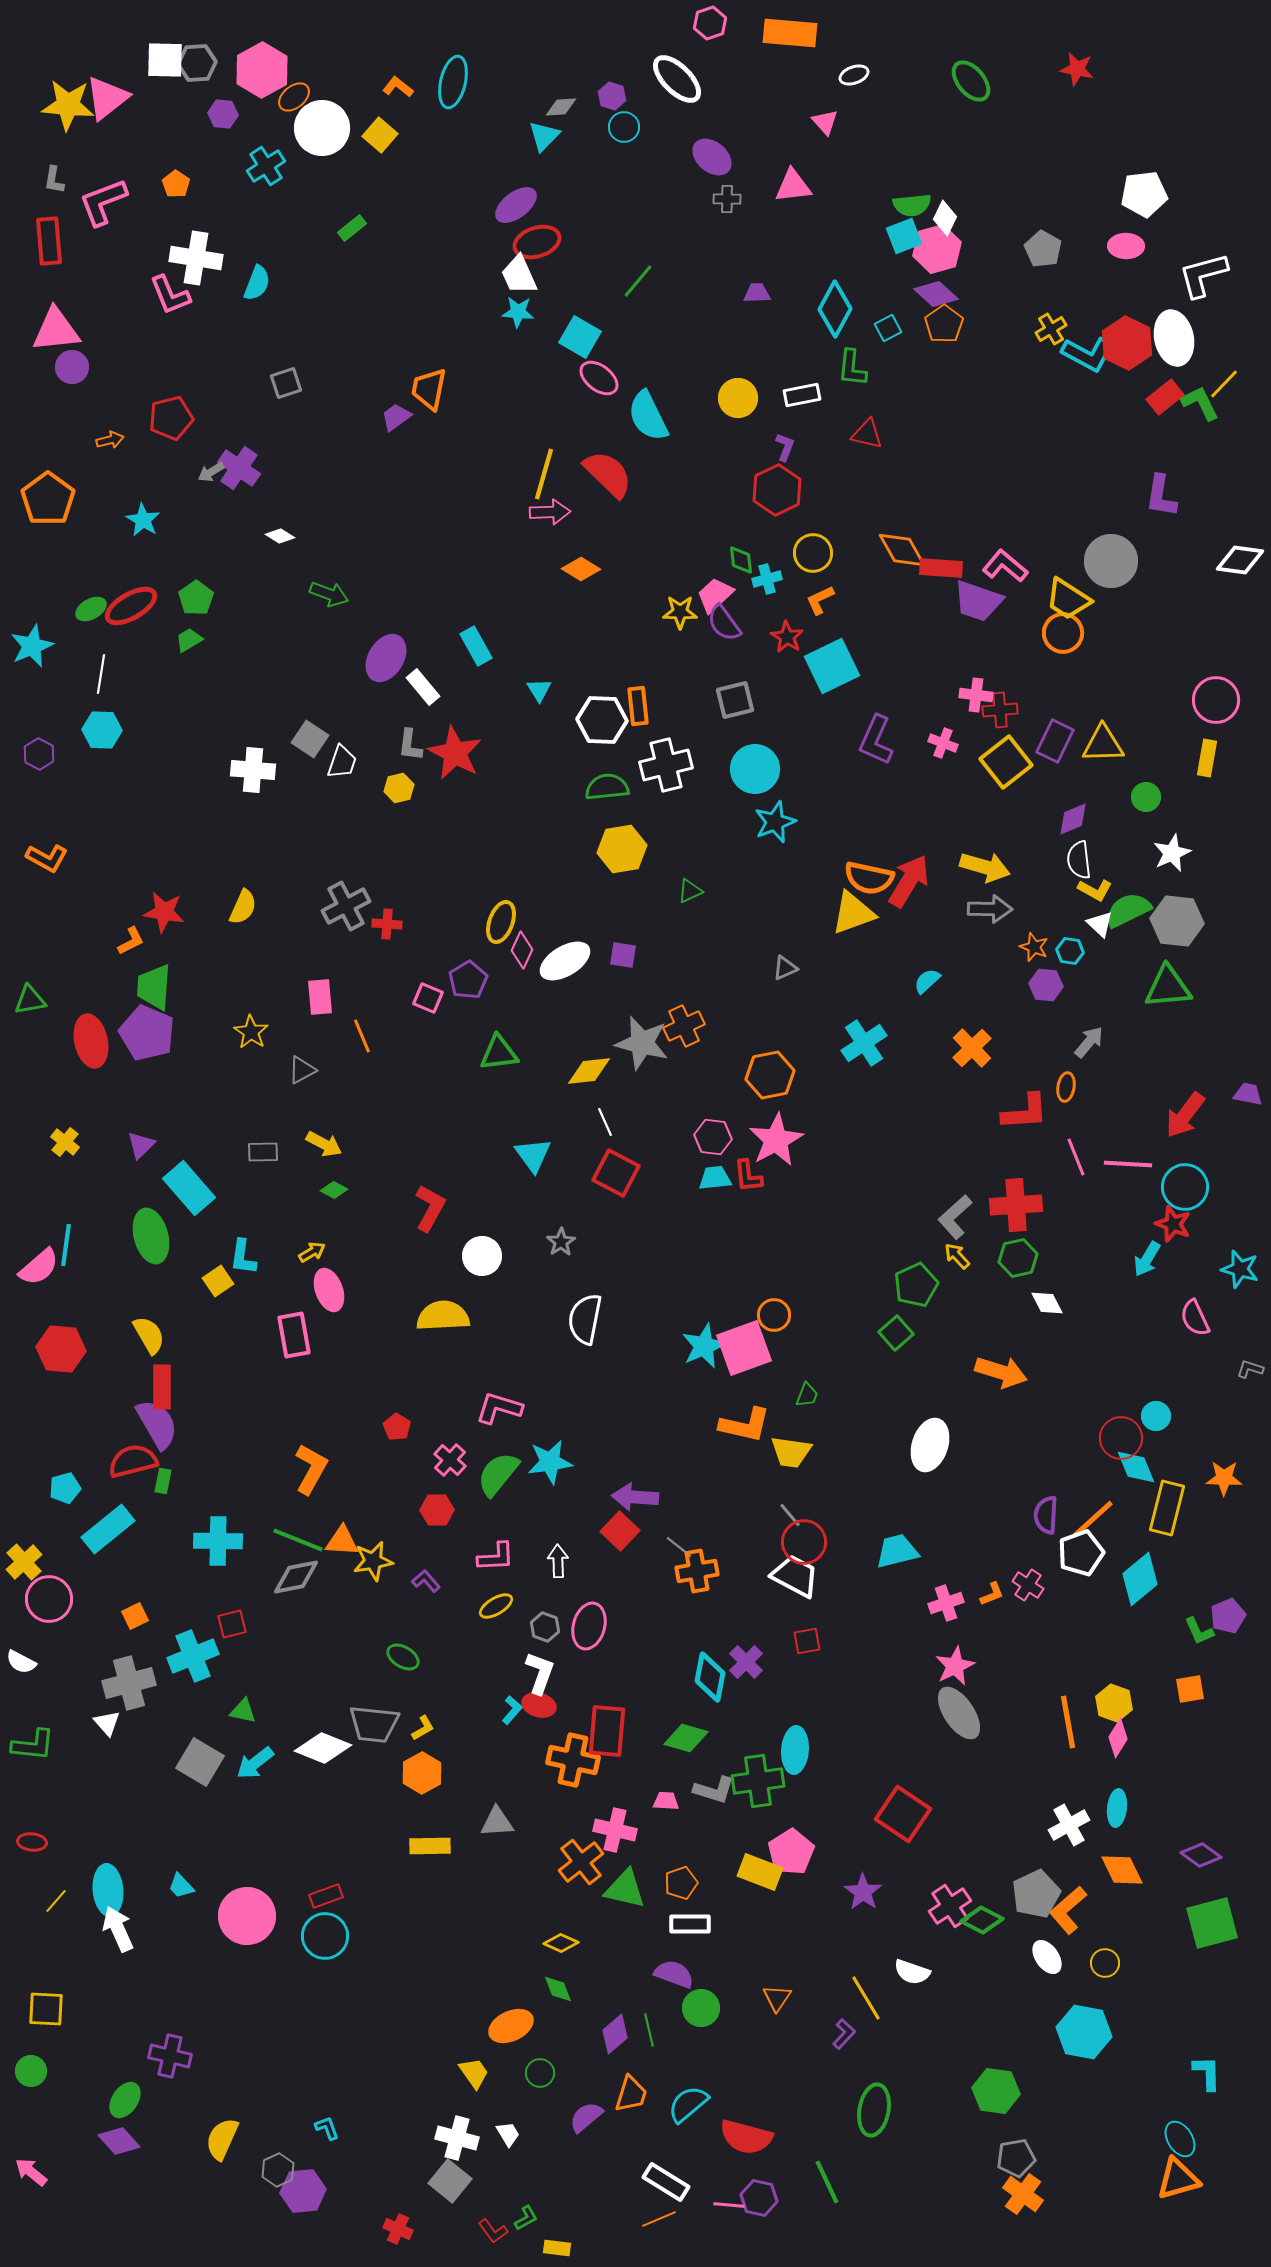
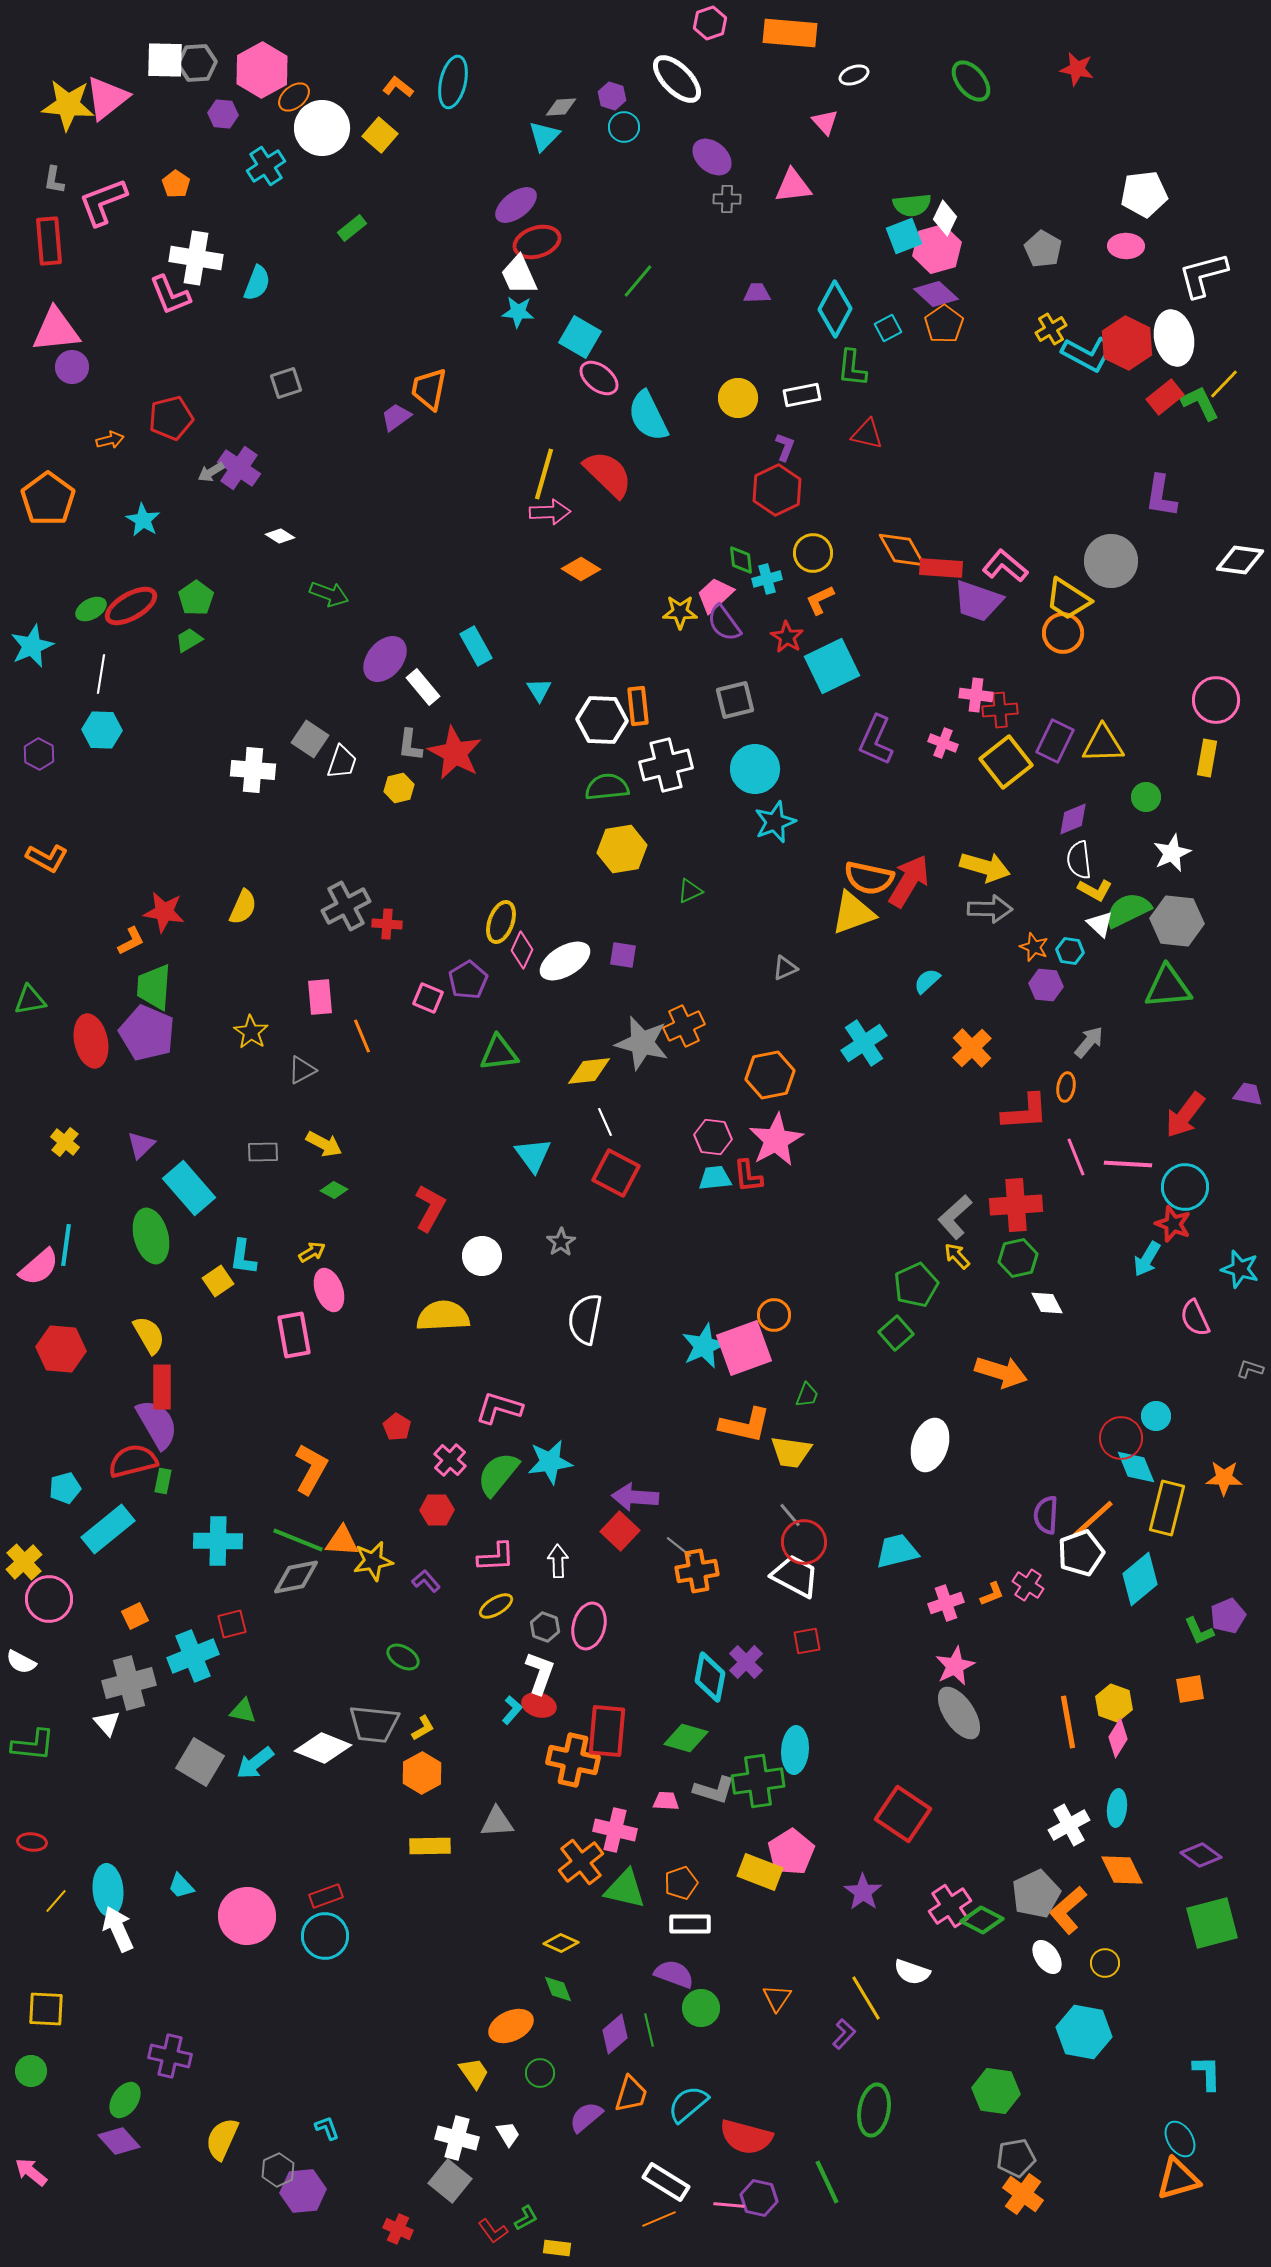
purple ellipse at (386, 658): moved 1 px left, 1 px down; rotated 9 degrees clockwise
